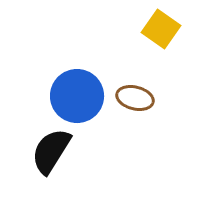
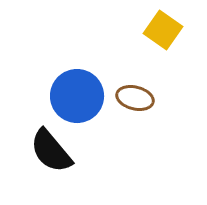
yellow square: moved 2 px right, 1 px down
black semicircle: rotated 72 degrees counterclockwise
